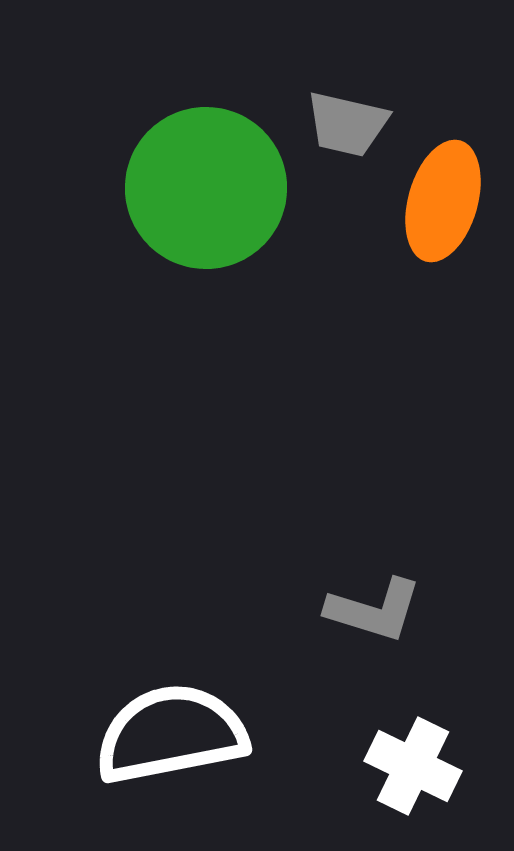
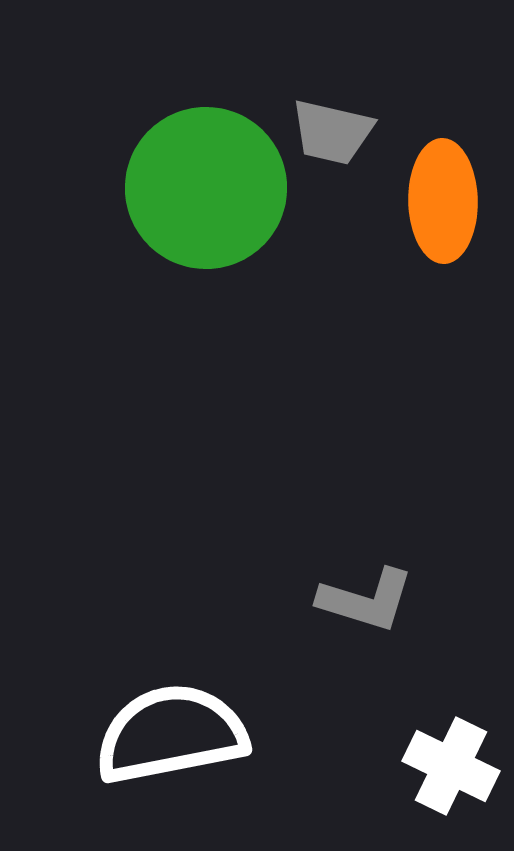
gray trapezoid: moved 15 px left, 8 px down
orange ellipse: rotated 17 degrees counterclockwise
gray L-shape: moved 8 px left, 10 px up
white cross: moved 38 px right
